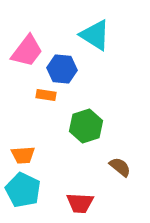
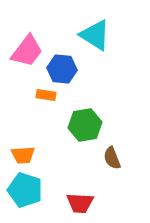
green hexagon: moved 1 px left, 1 px up; rotated 8 degrees clockwise
brown semicircle: moved 8 px left, 9 px up; rotated 150 degrees counterclockwise
cyan pentagon: moved 2 px right; rotated 8 degrees counterclockwise
